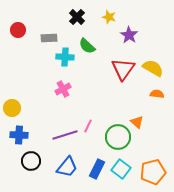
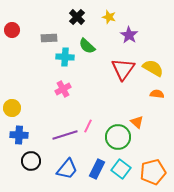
red circle: moved 6 px left
blue trapezoid: moved 2 px down
